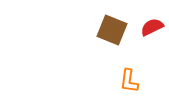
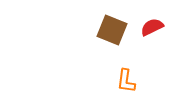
orange L-shape: moved 3 px left
